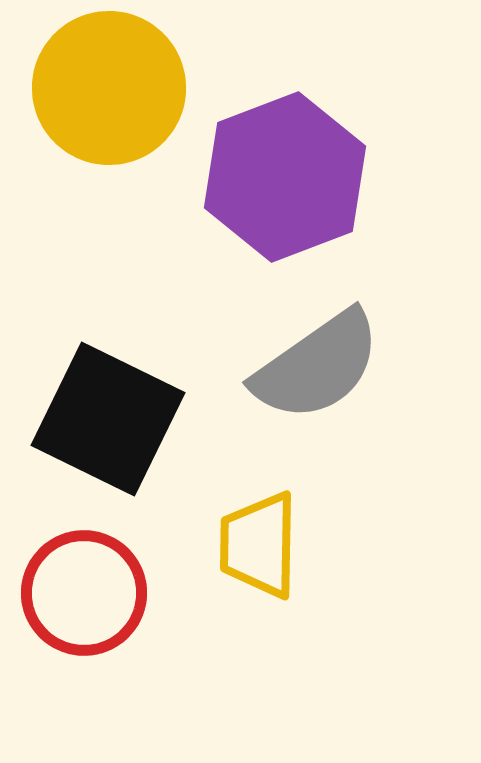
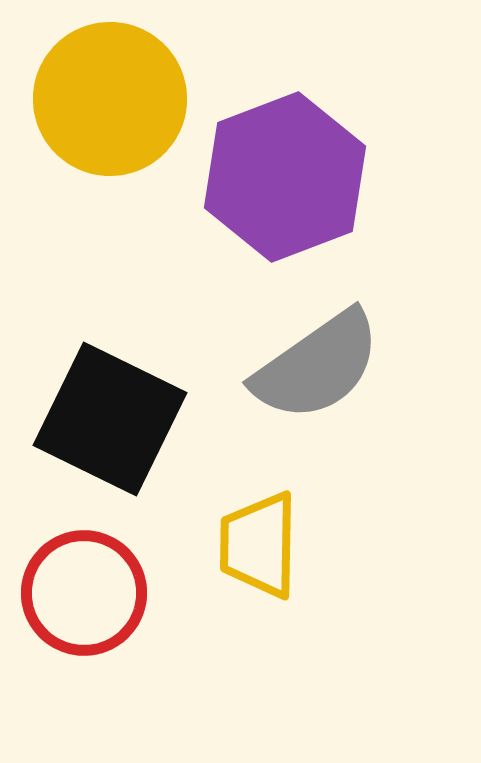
yellow circle: moved 1 px right, 11 px down
black square: moved 2 px right
